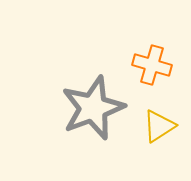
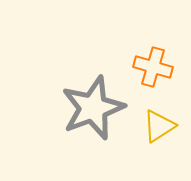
orange cross: moved 1 px right, 2 px down
